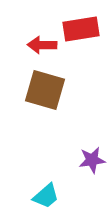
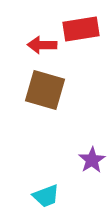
purple star: rotated 24 degrees counterclockwise
cyan trapezoid: rotated 20 degrees clockwise
